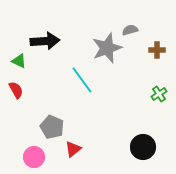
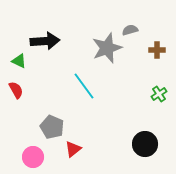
cyan line: moved 2 px right, 6 px down
black circle: moved 2 px right, 3 px up
pink circle: moved 1 px left
